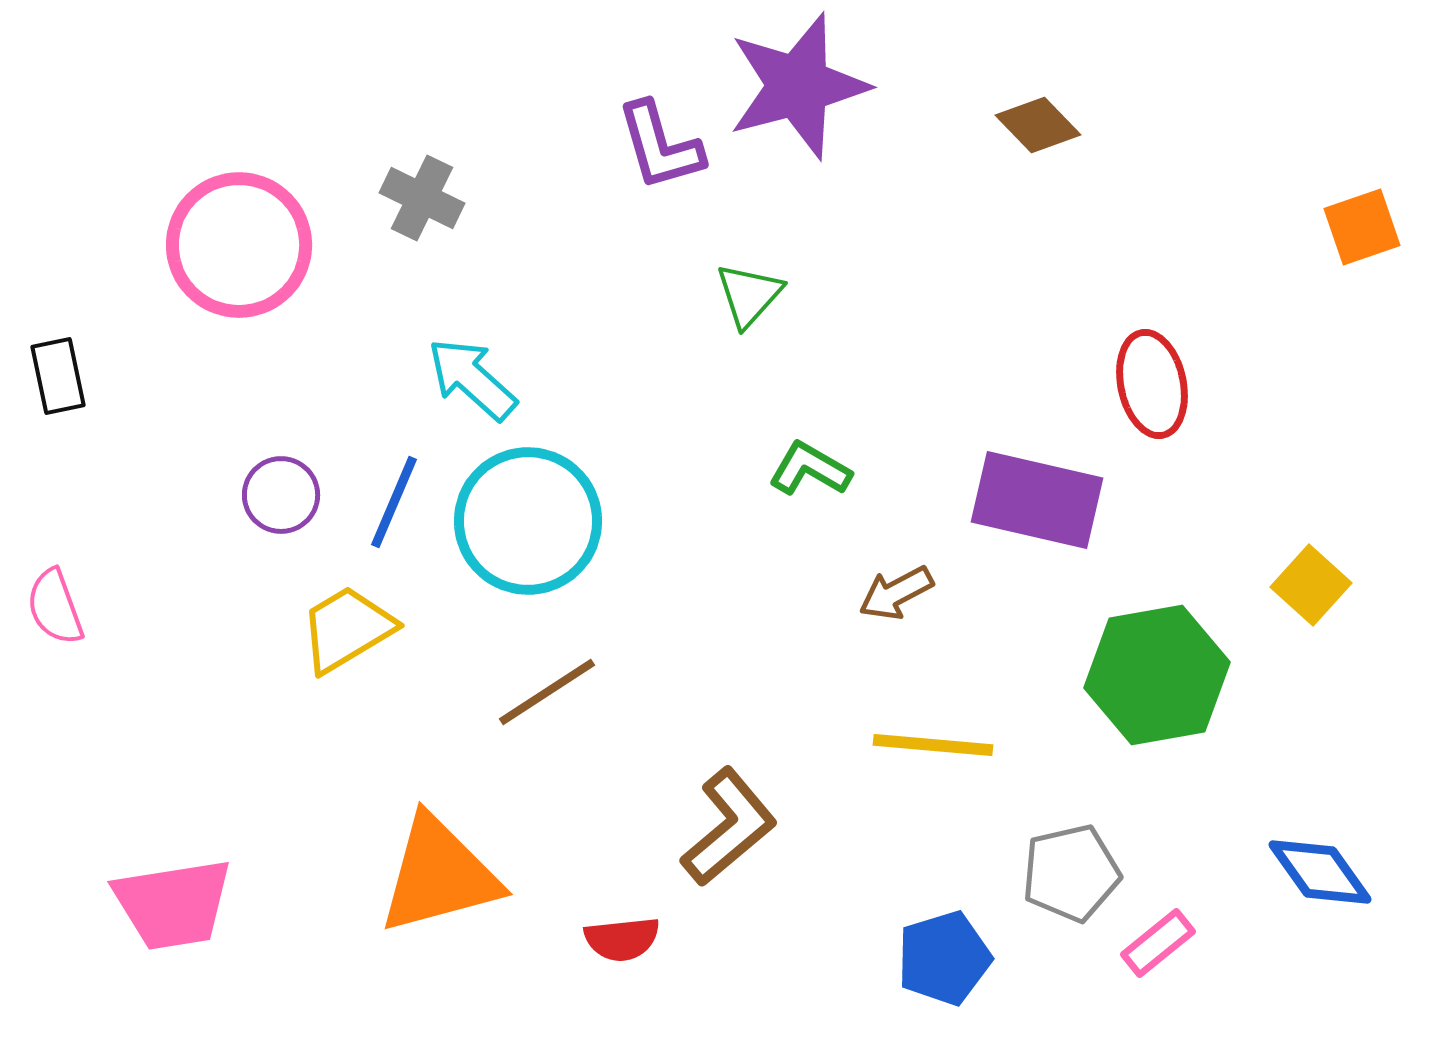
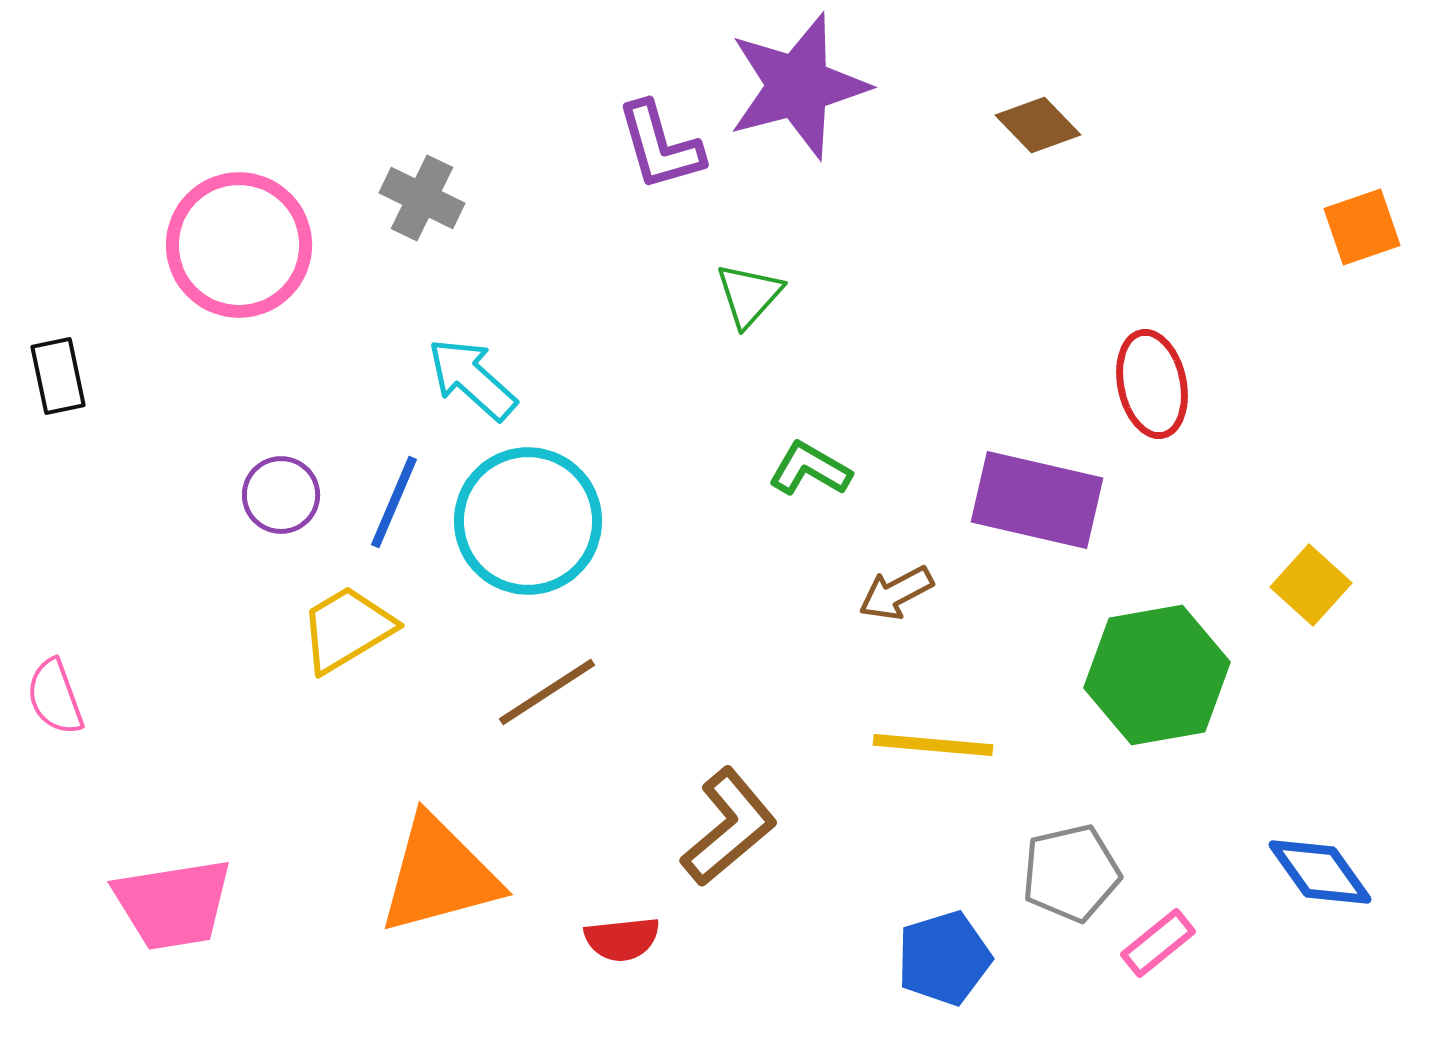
pink semicircle: moved 90 px down
